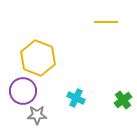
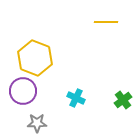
yellow hexagon: moved 3 px left
gray star: moved 8 px down
